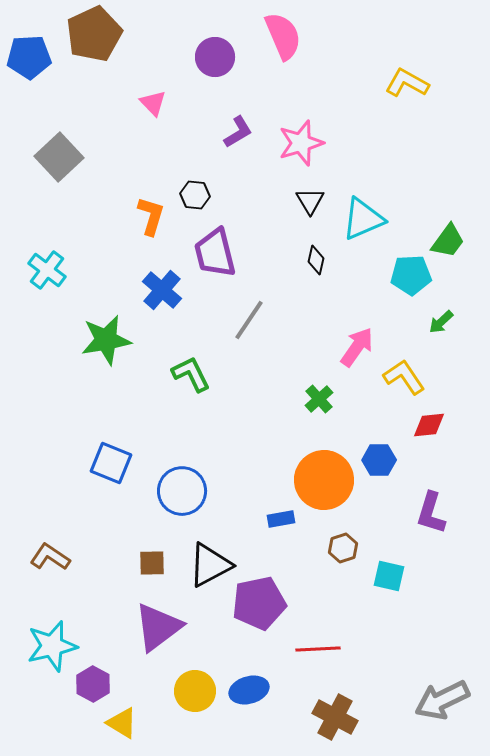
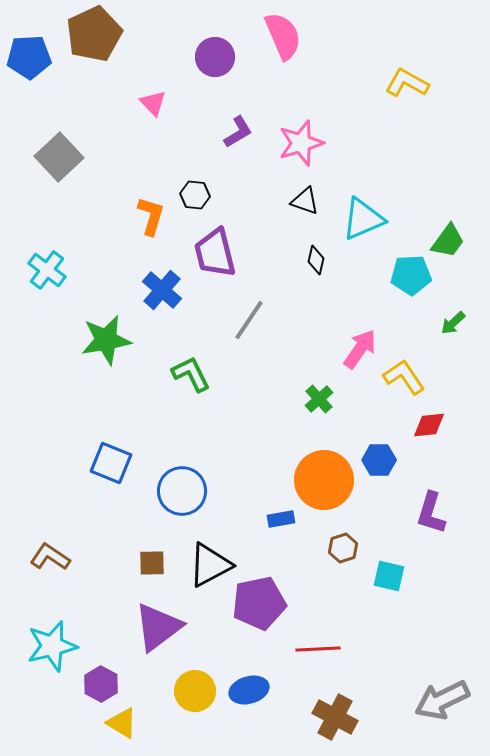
black triangle at (310, 201): moved 5 px left; rotated 40 degrees counterclockwise
green arrow at (441, 322): moved 12 px right, 1 px down
pink arrow at (357, 347): moved 3 px right, 2 px down
purple hexagon at (93, 684): moved 8 px right
